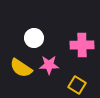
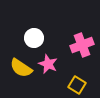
pink cross: rotated 20 degrees counterclockwise
pink star: moved 1 px left, 1 px up; rotated 24 degrees clockwise
